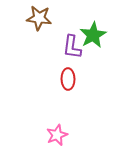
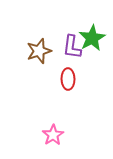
brown star: moved 33 px down; rotated 25 degrees counterclockwise
green star: moved 1 px left, 3 px down
pink star: moved 4 px left; rotated 10 degrees counterclockwise
